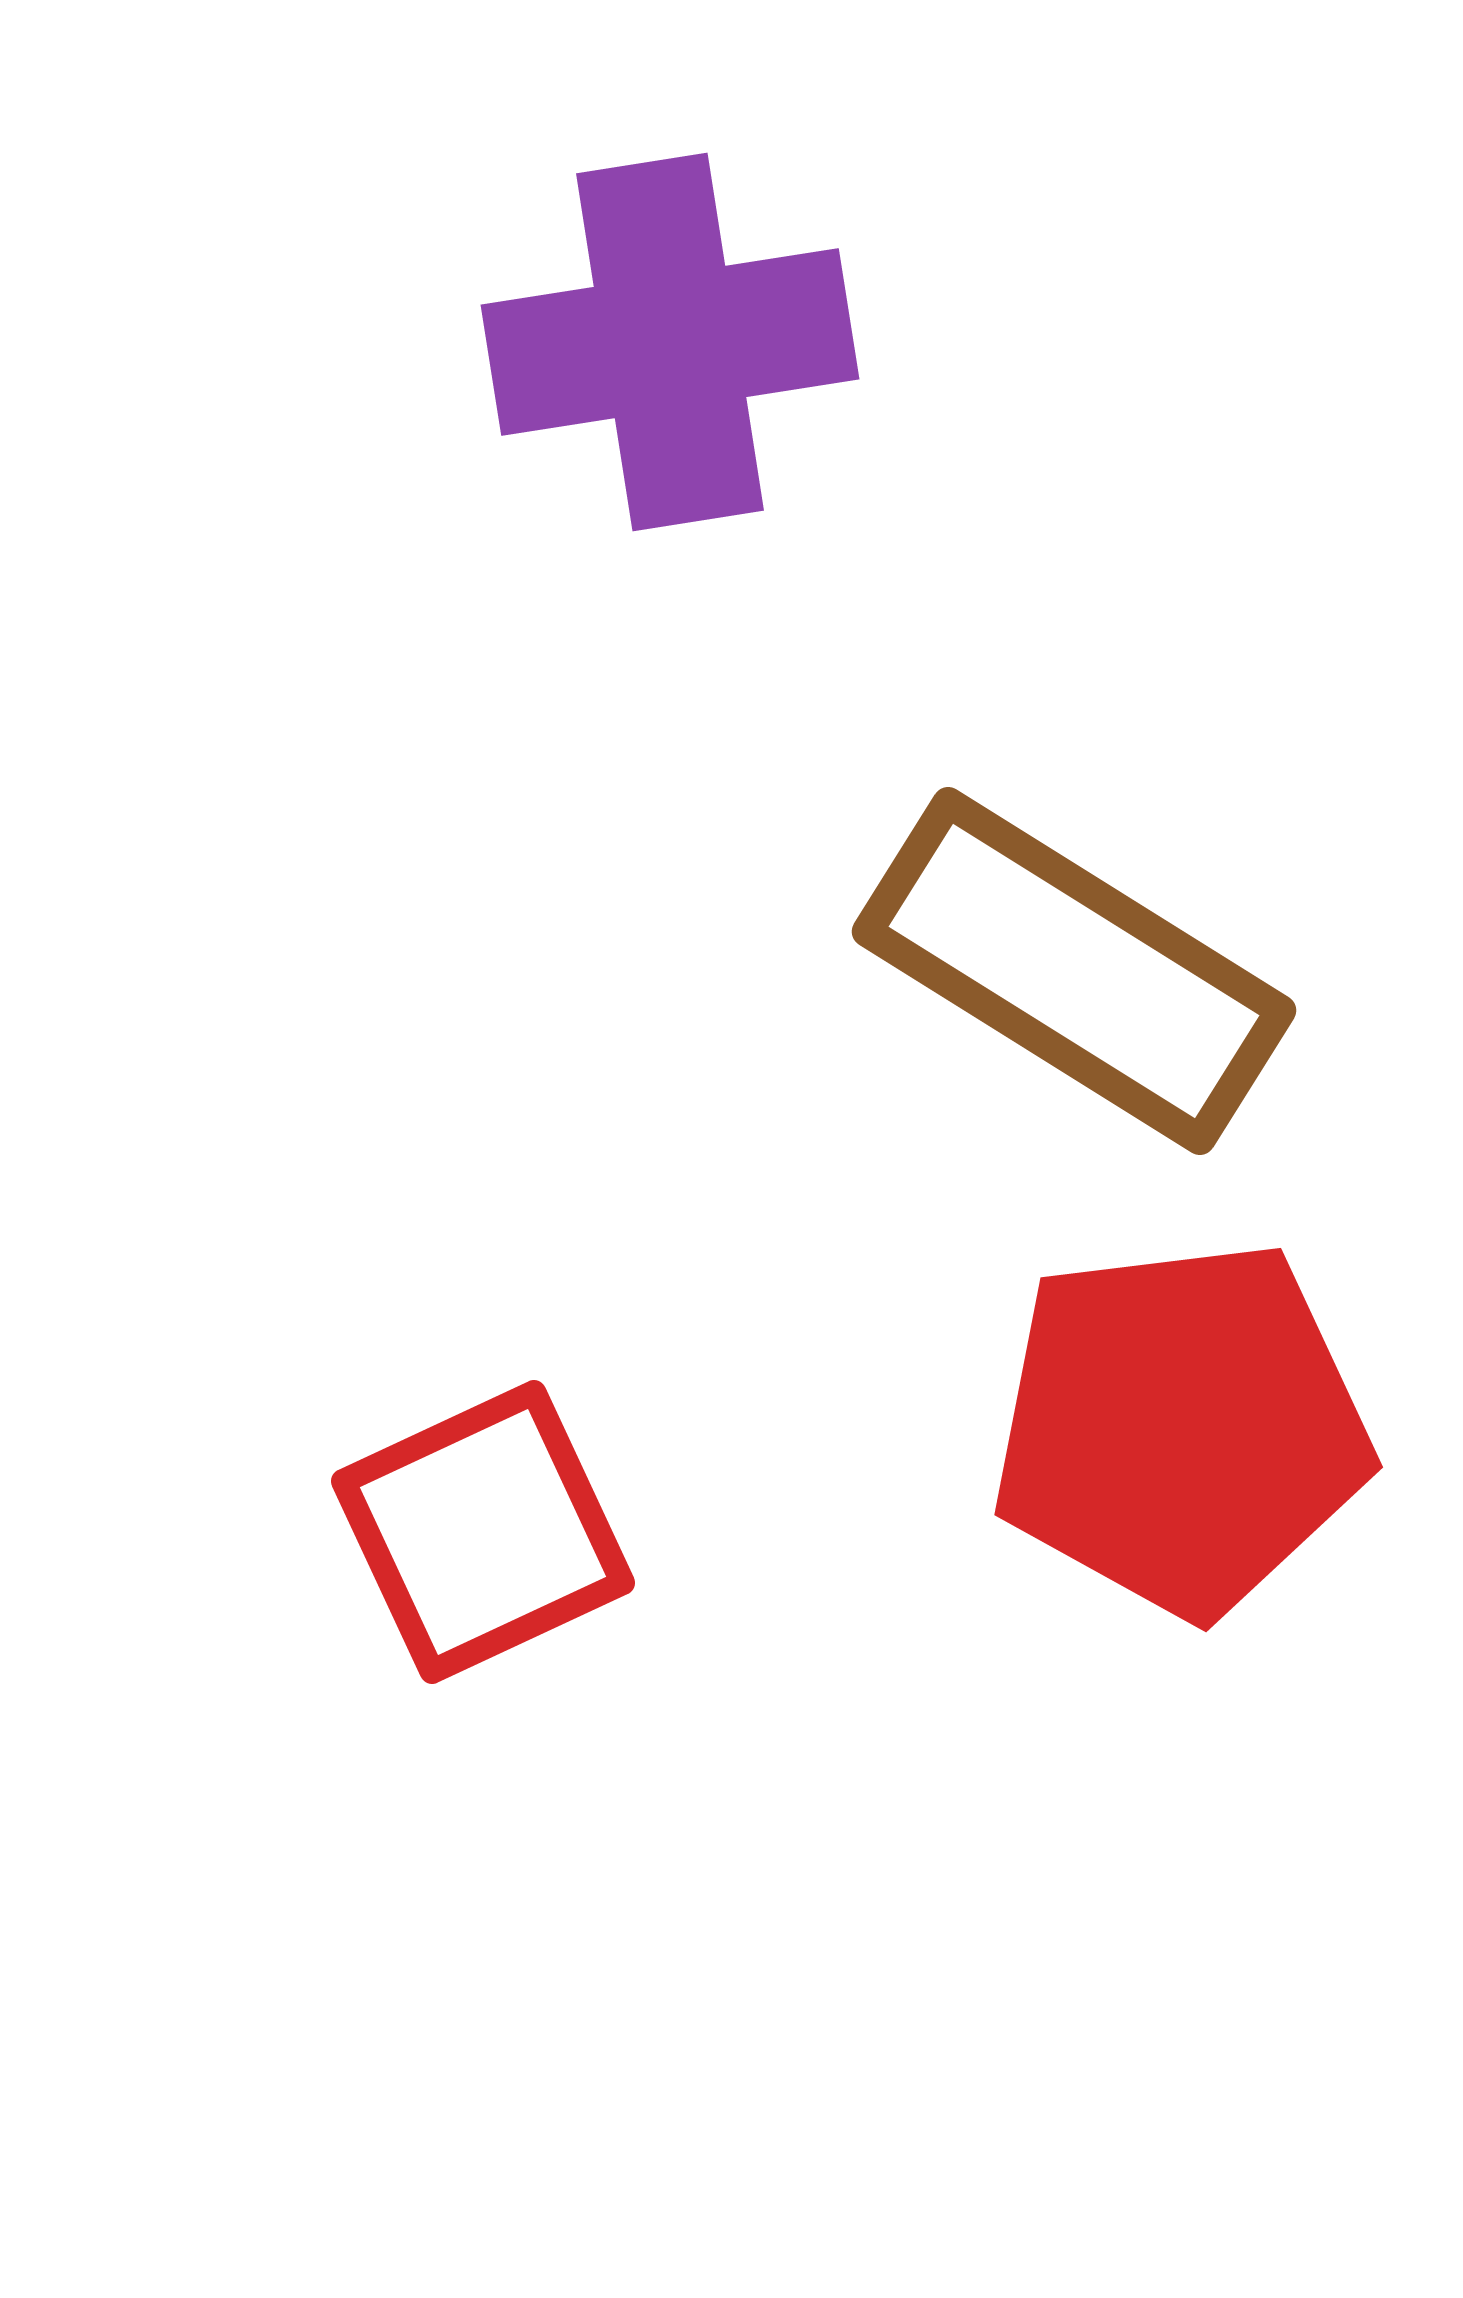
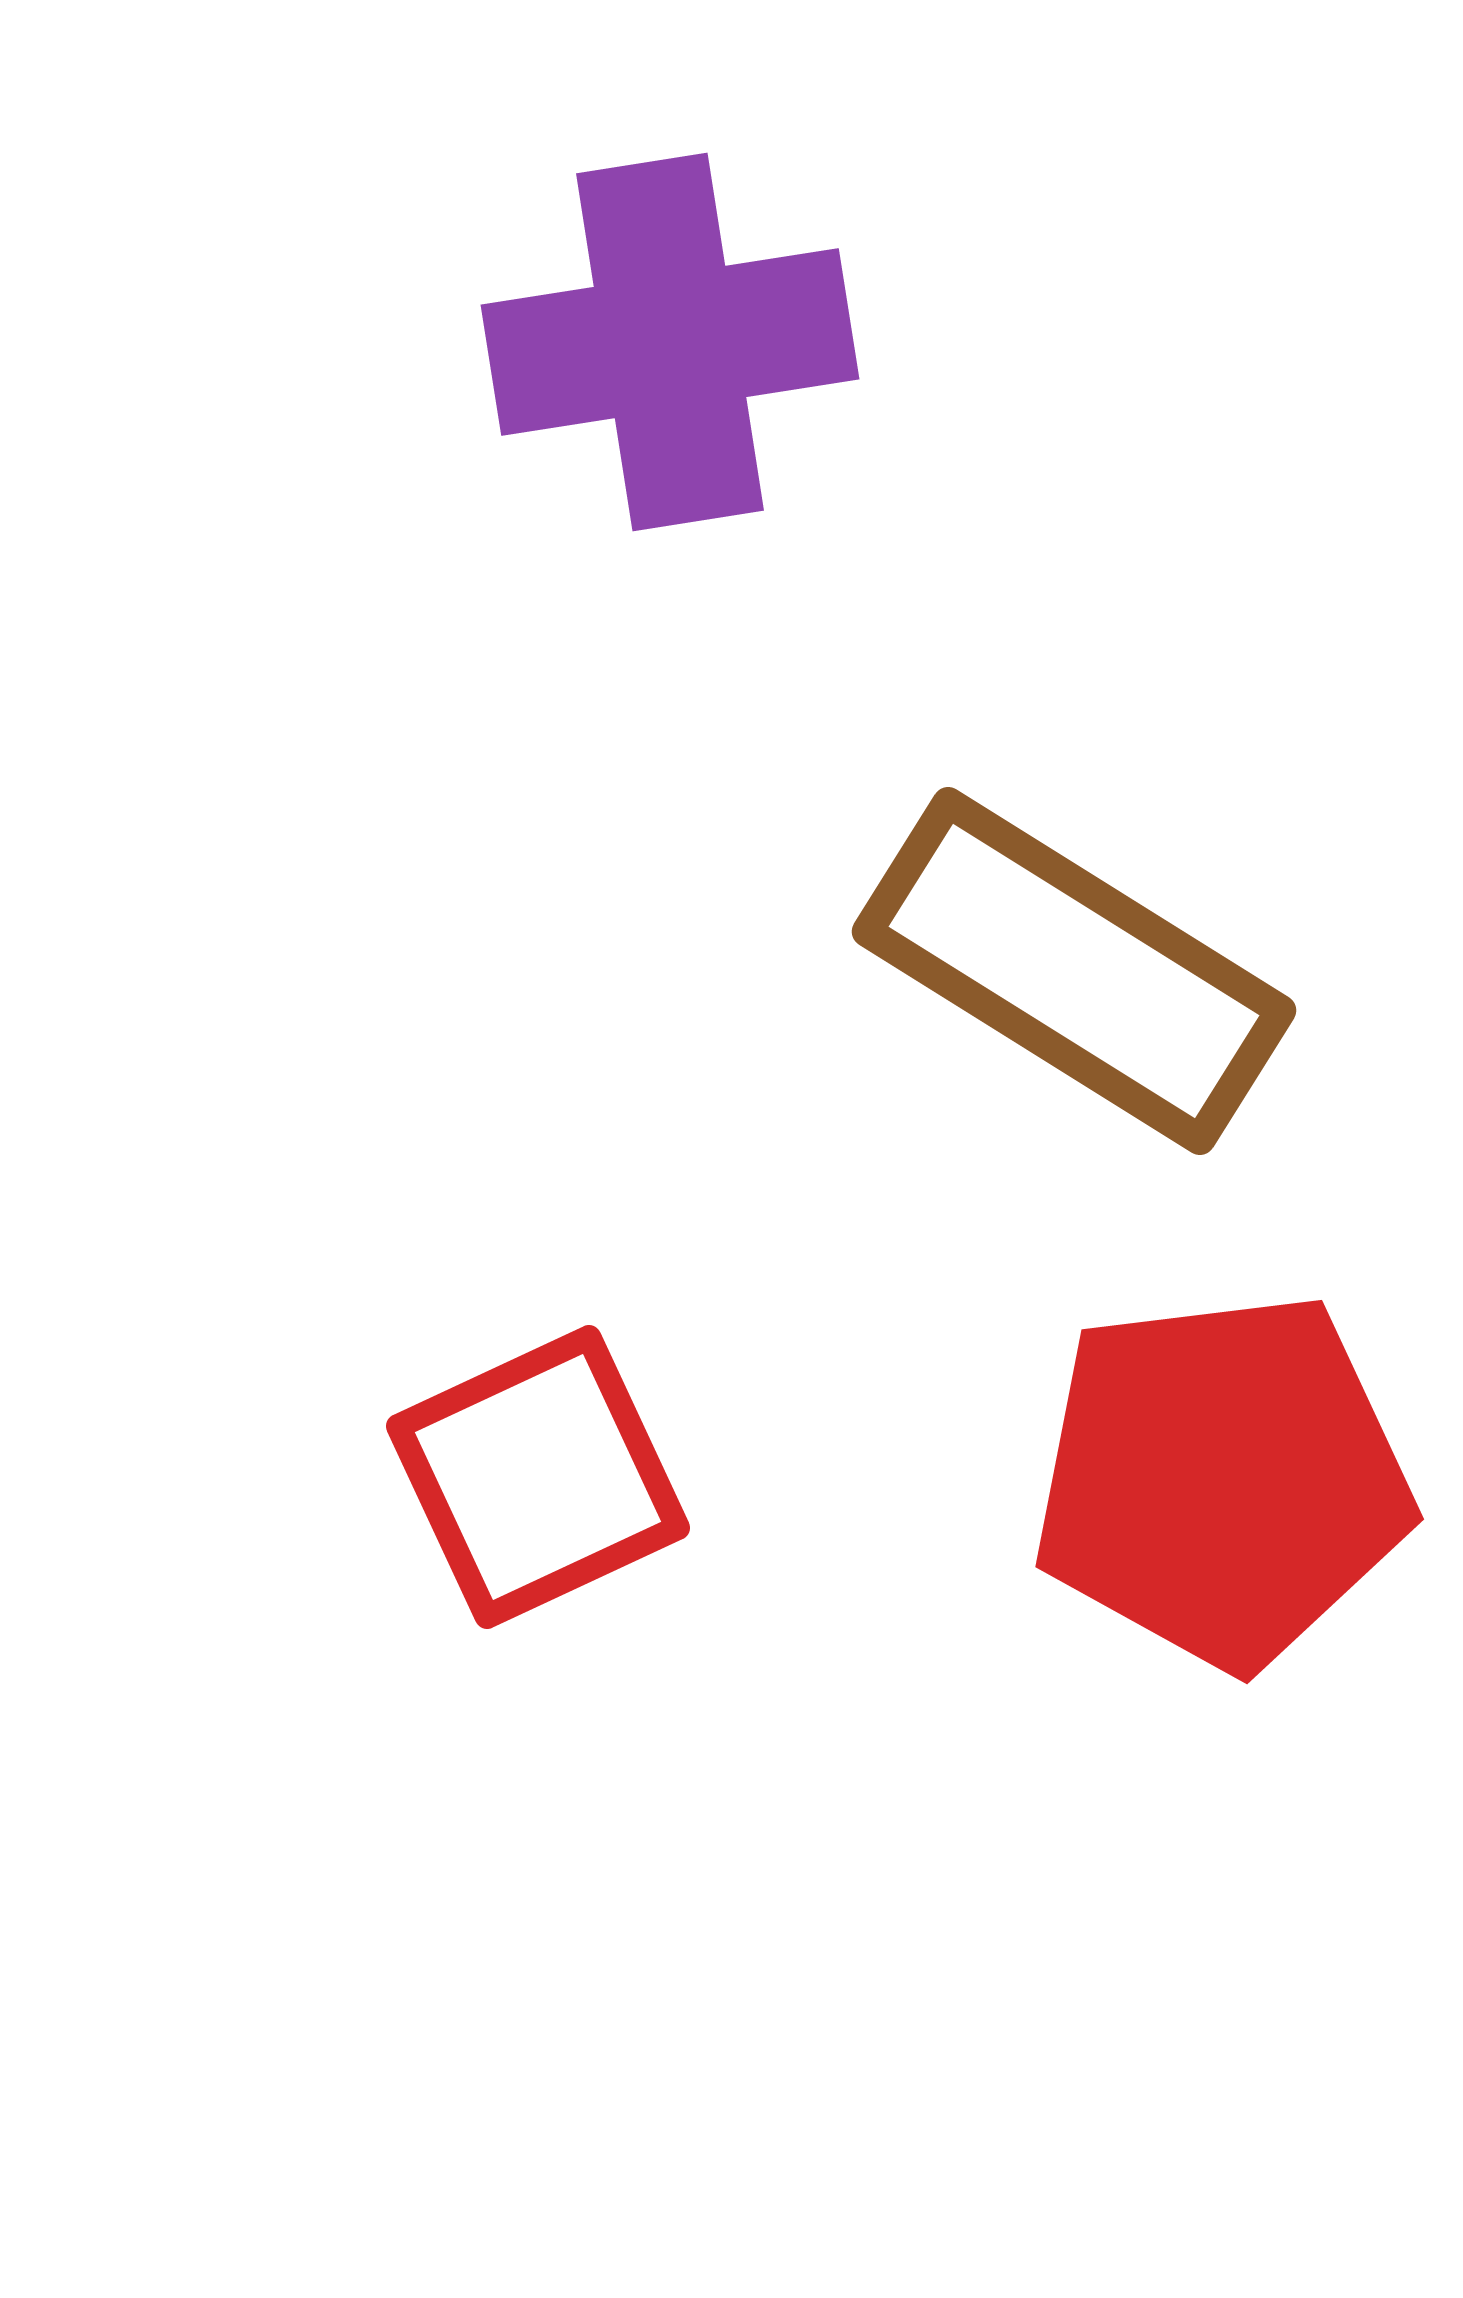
red pentagon: moved 41 px right, 52 px down
red square: moved 55 px right, 55 px up
